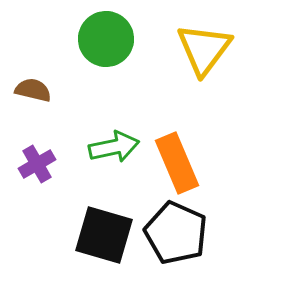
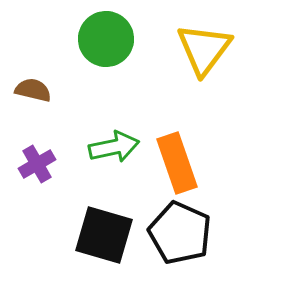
orange rectangle: rotated 4 degrees clockwise
black pentagon: moved 4 px right
